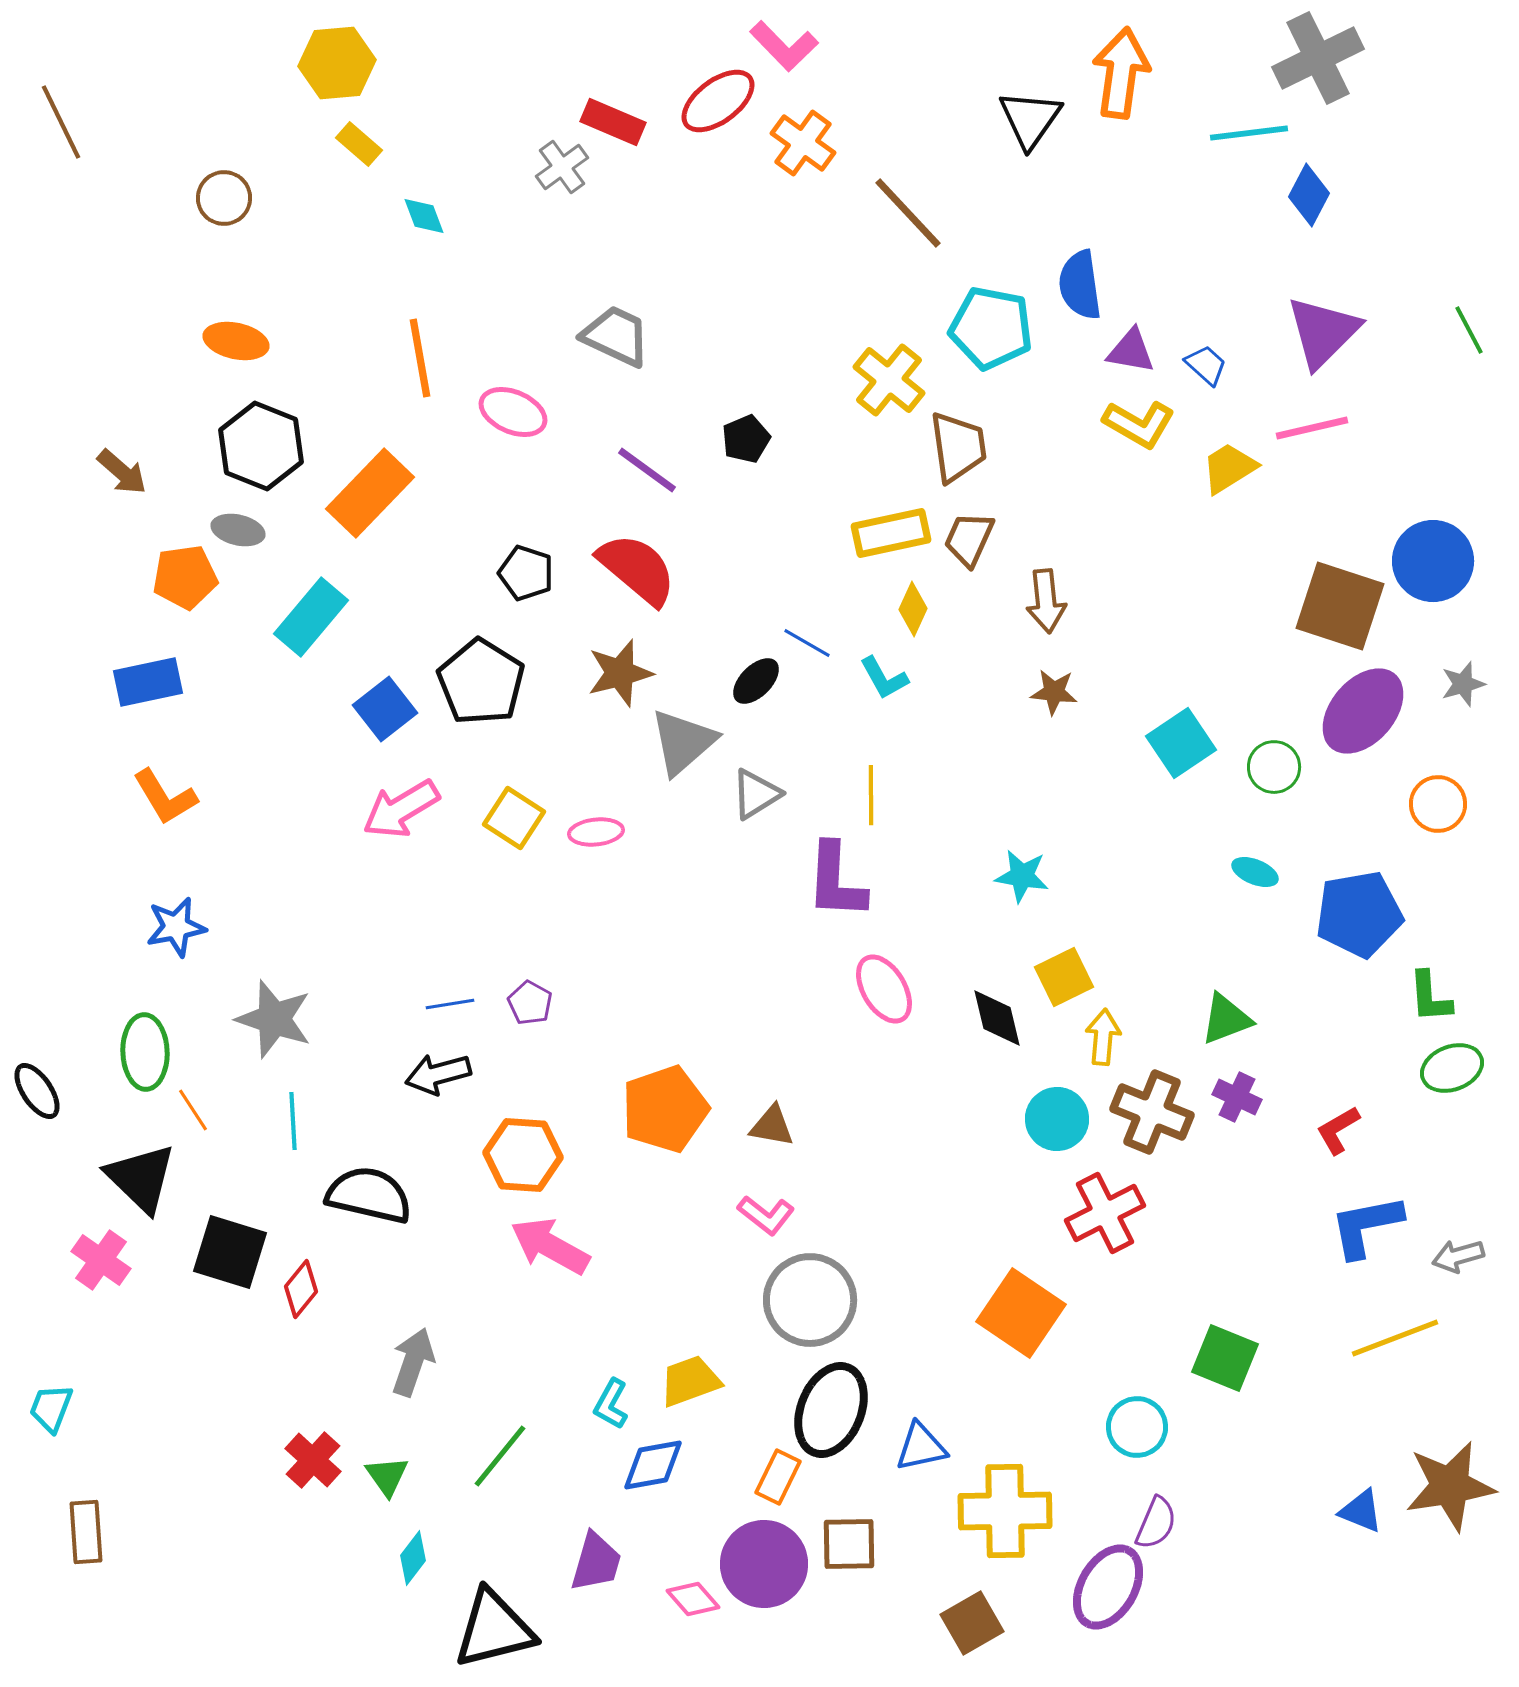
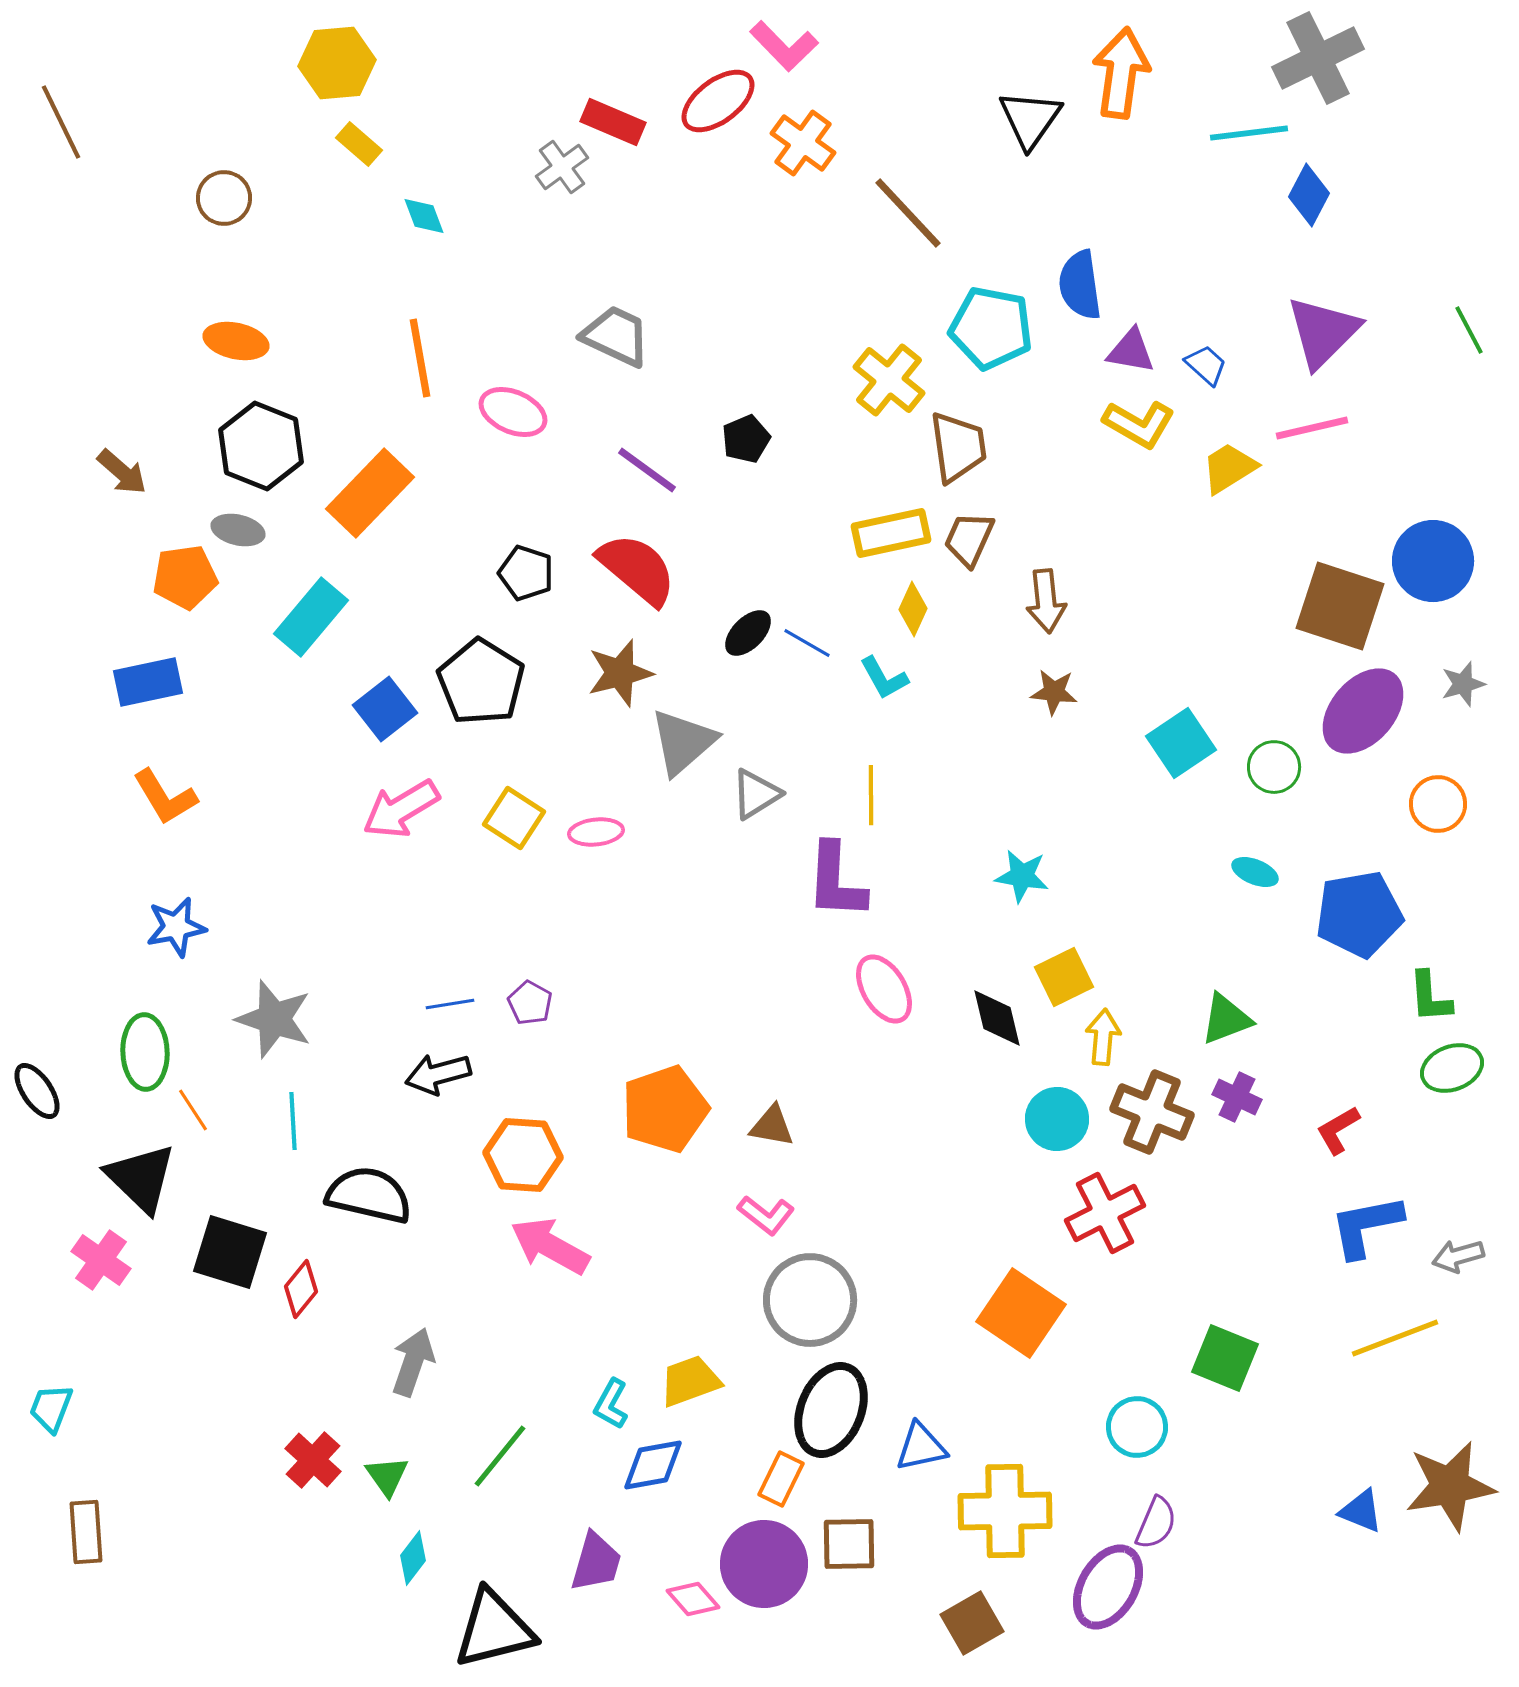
black ellipse at (756, 681): moved 8 px left, 48 px up
orange rectangle at (778, 1477): moved 3 px right, 2 px down
